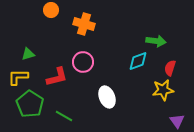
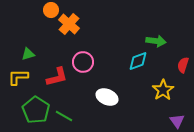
orange cross: moved 15 px left; rotated 25 degrees clockwise
red semicircle: moved 13 px right, 3 px up
yellow star: rotated 25 degrees counterclockwise
white ellipse: rotated 45 degrees counterclockwise
green pentagon: moved 6 px right, 6 px down
